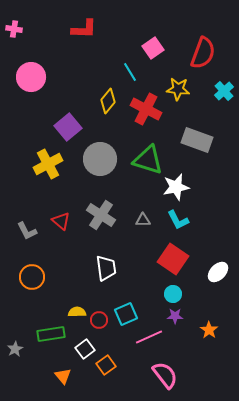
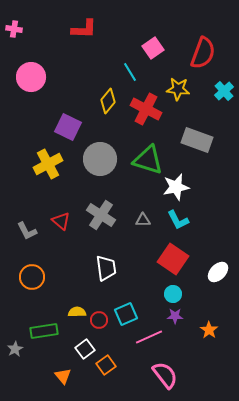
purple square: rotated 24 degrees counterclockwise
green rectangle: moved 7 px left, 3 px up
